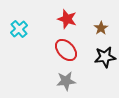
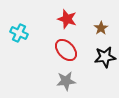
cyan cross: moved 4 px down; rotated 24 degrees counterclockwise
